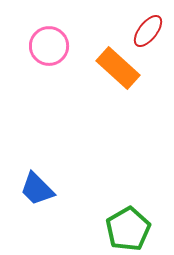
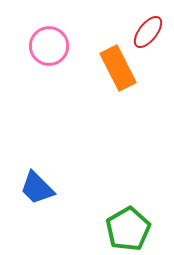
red ellipse: moved 1 px down
orange rectangle: rotated 21 degrees clockwise
blue trapezoid: moved 1 px up
